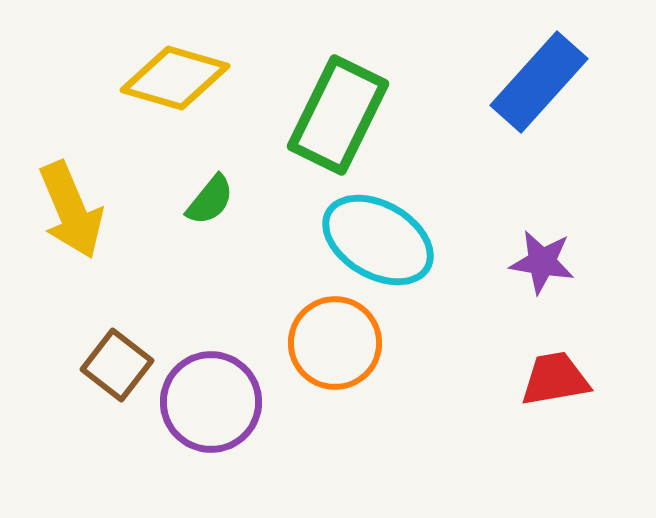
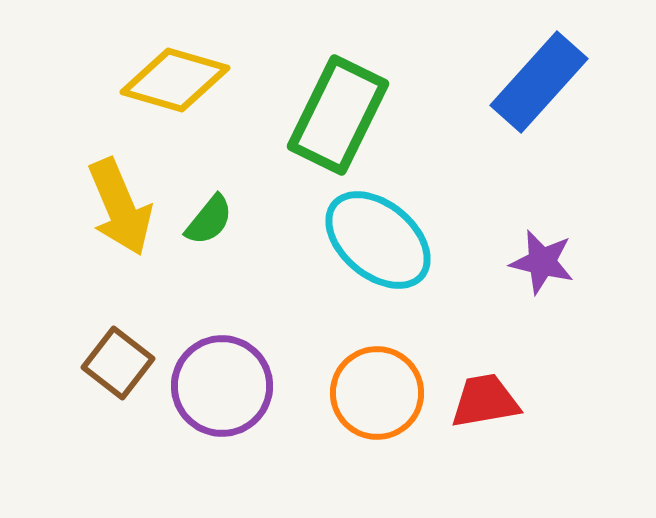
yellow diamond: moved 2 px down
green semicircle: moved 1 px left, 20 px down
yellow arrow: moved 49 px right, 3 px up
cyan ellipse: rotated 10 degrees clockwise
purple star: rotated 4 degrees clockwise
orange circle: moved 42 px right, 50 px down
brown square: moved 1 px right, 2 px up
red trapezoid: moved 70 px left, 22 px down
purple circle: moved 11 px right, 16 px up
